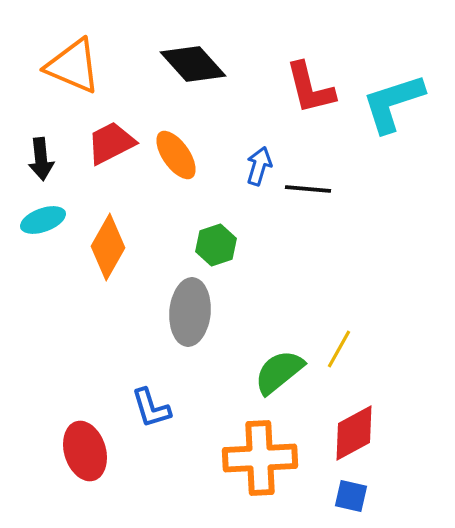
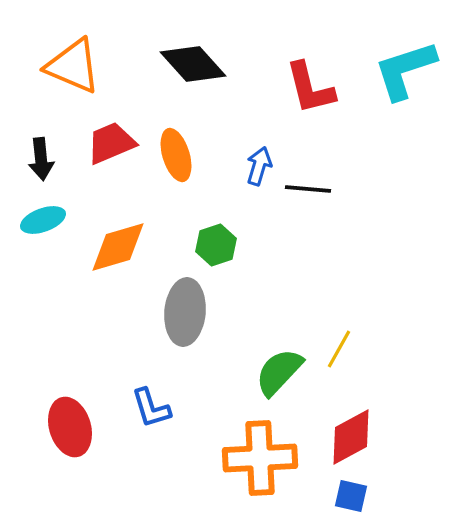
cyan L-shape: moved 12 px right, 33 px up
red trapezoid: rotated 4 degrees clockwise
orange ellipse: rotated 18 degrees clockwise
orange diamond: moved 10 px right; rotated 44 degrees clockwise
gray ellipse: moved 5 px left
green semicircle: rotated 8 degrees counterclockwise
red diamond: moved 3 px left, 4 px down
red ellipse: moved 15 px left, 24 px up
